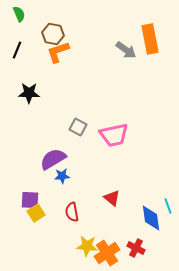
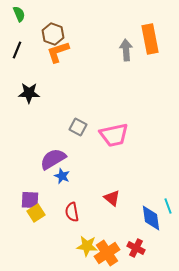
brown hexagon: rotated 10 degrees clockwise
gray arrow: rotated 130 degrees counterclockwise
blue star: rotated 28 degrees clockwise
